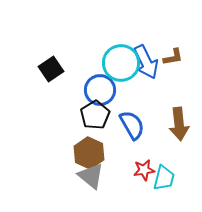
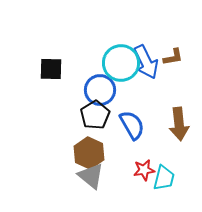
black square: rotated 35 degrees clockwise
